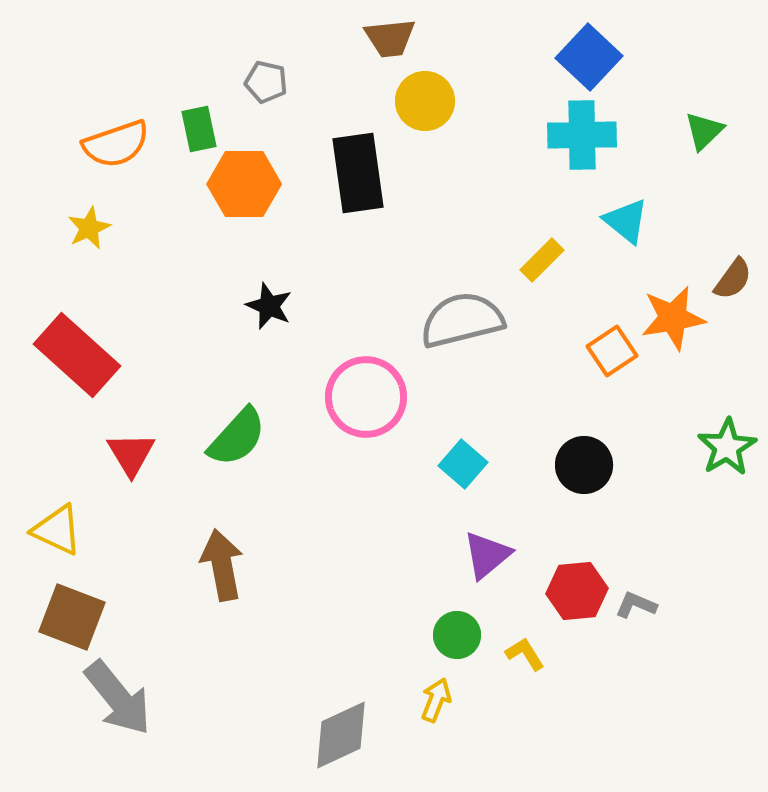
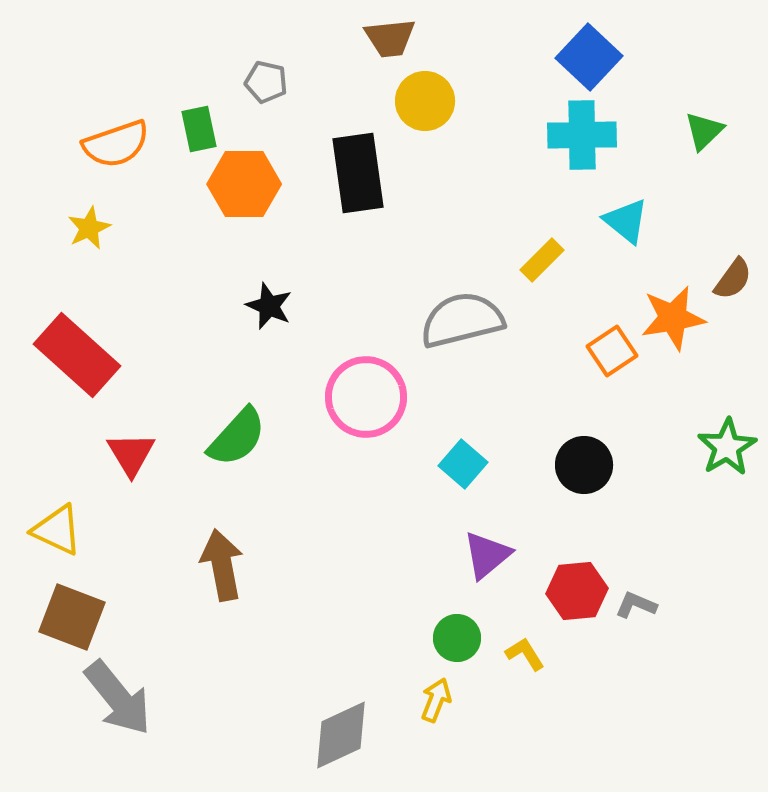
green circle: moved 3 px down
